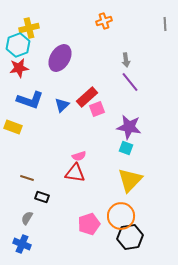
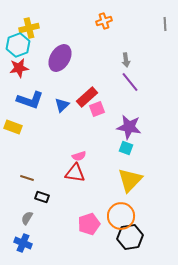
blue cross: moved 1 px right, 1 px up
